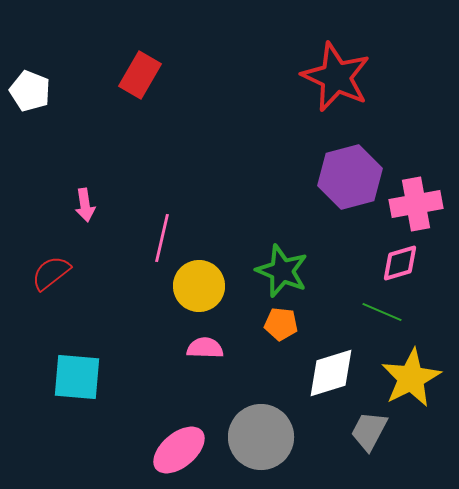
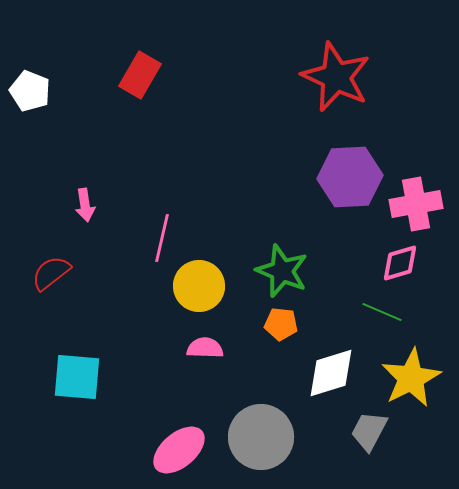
purple hexagon: rotated 12 degrees clockwise
